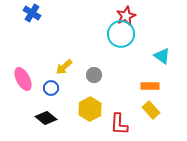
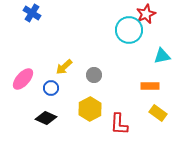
red star: moved 20 px right, 2 px up
cyan circle: moved 8 px right, 4 px up
cyan triangle: rotated 48 degrees counterclockwise
pink ellipse: rotated 70 degrees clockwise
yellow rectangle: moved 7 px right, 3 px down; rotated 12 degrees counterclockwise
black diamond: rotated 15 degrees counterclockwise
